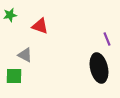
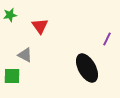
red triangle: rotated 36 degrees clockwise
purple line: rotated 48 degrees clockwise
black ellipse: moved 12 px left; rotated 16 degrees counterclockwise
green square: moved 2 px left
